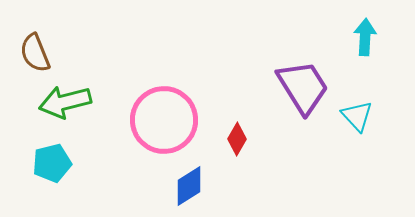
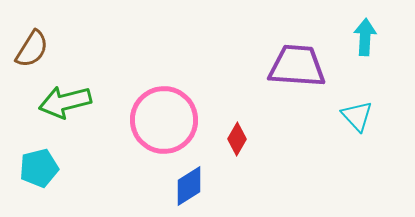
brown semicircle: moved 3 px left, 4 px up; rotated 126 degrees counterclockwise
purple trapezoid: moved 6 px left, 21 px up; rotated 54 degrees counterclockwise
cyan pentagon: moved 13 px left, 5 px down
